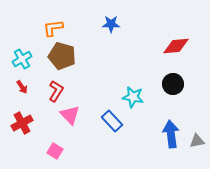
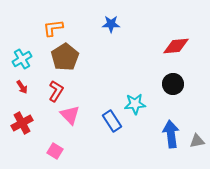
brown pentagon: moved 3 px right, 1 px down; rotated 24 degrees clockwise
cyan star: moved 2 px right, 7 px down; rotated 15 degrees counterclockwise
blue rectangle: rotated 10 degrees clockwise
